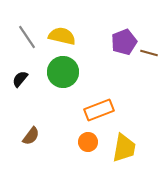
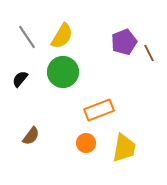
yellow semicircle: rotated 108 degrees clockwise
brown line: rotated 48 degrees clockwise
orange circle: moved 2 px left, 1 px down
